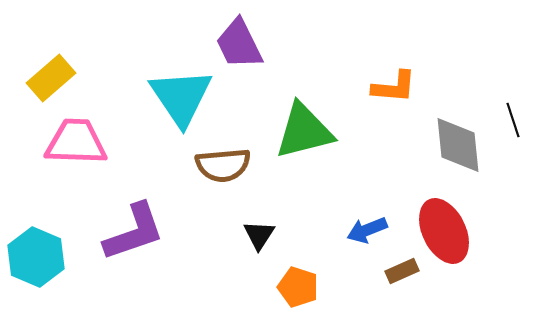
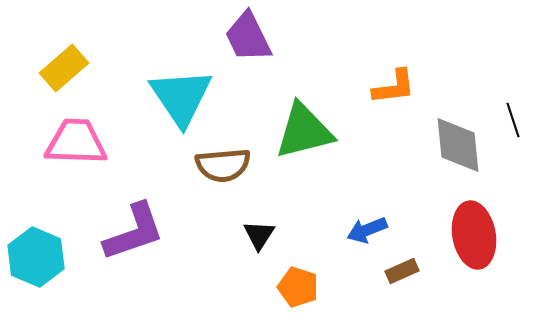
purple trapezoid: moved 9 px right, 7 px up
yellow rectangle: moved 13 px right, 10 px up
orange L-shape: rotated 12 degrees counterclockwise
red ellipse: moved 30 px right, 4 px down; rotated 16 degrees clockwise
